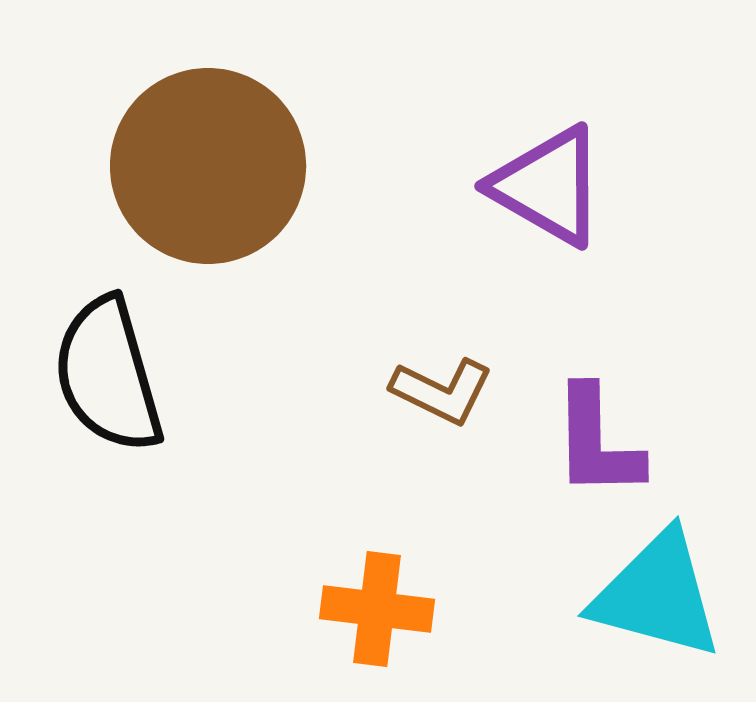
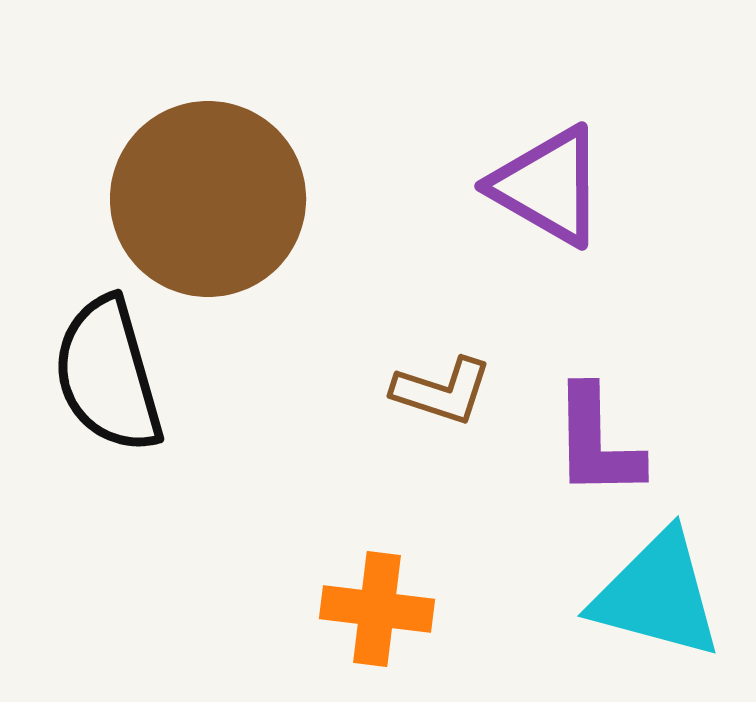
brown circle: moved 33 px down
brown L-shape: rotated 8 degrees counterclockwise
